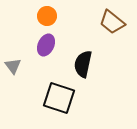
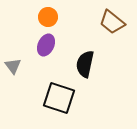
orange circle: moved 1 px right, 1 px down
black semicircle: moved 2 px right
